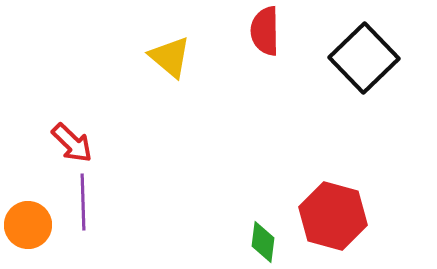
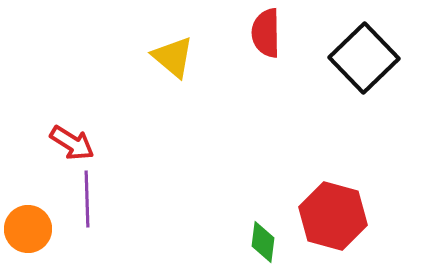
red semicircle: moved 1 px right, 2 px down
yellow triangle: moved 3 px right
red arrow: rotated 12 degrees counterclockwise
purple line: moved 4 px right, 3 px up
orange circle: moved 4 px down
